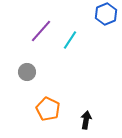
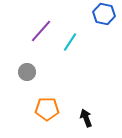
blue hexagon: moved 2 px left; rotated 25 degrees counterclockwise
cyan line: moved 2 px down
orange pentagon: moved 1 px left; rotated 25 degrees counterclockwise
black arrow: moved 2 px up; rotated 30 degrees counterclockwise
